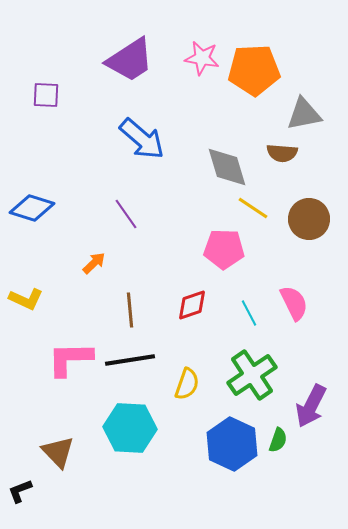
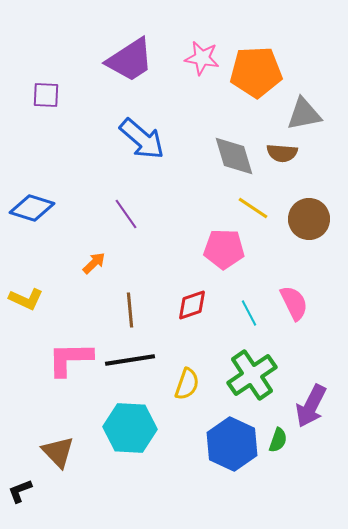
orange pentagon: moved 2 px right, 2 px down
gray diamond: moved 7 px right, 11 px up
